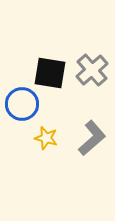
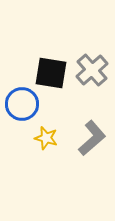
black square: moved 1 px right
